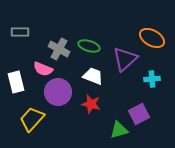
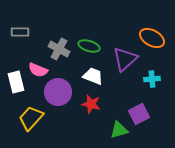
pink semicircle: moved 5 px left, 1 px down
yellow trapezoid: moved 1 px left, 1 px up
